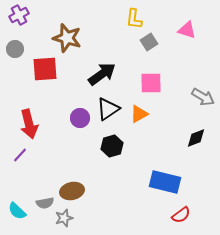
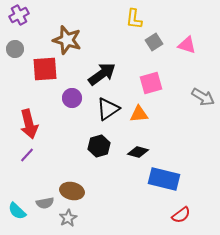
pink triangle: moved 15 px down
brown star: moved 2 px down
gray square: moved 5 px right
pink square: rotated 15 degrees counterclockwise
orange triangle: rotated 24 degrees clockwise
purple circle: moved 8 px left, 20 px up
black diamond: moved 58 px left, 14 px down; rotated 35 degrees clockwise
black hexagon: moved 13 px left
purple line: moved 7 px right
blue rectangle: moved 1 px left, 3 px up
brown ellipse: rotated 25 degrees clockwise
gray star: moved 4 px right; rotated 12 degrees counterclockwise
